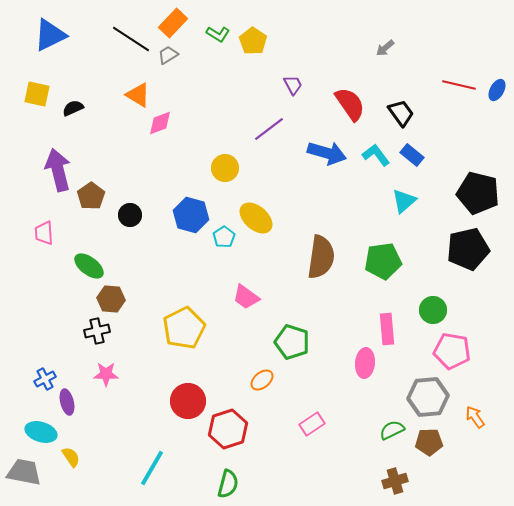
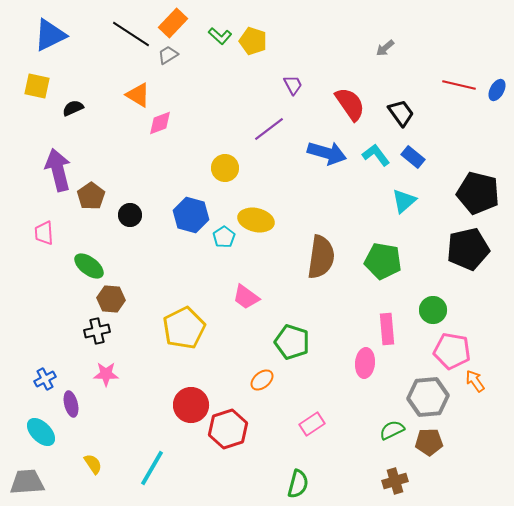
green L-shape at (218, 34): moved 2 px right, 2 px down; rotated 10 degrees clockwise
black line at (131, 39): moved 5 px up
yellow pentagon at (253, 41): rotated 16 degrees counterclockwise
yellow square at (37, 94): moved 8 px up
blue rectangle at (412, 155): moved 1 px right, 2 px down
yellow ellipse at (256, 218): moved 2 px down; rotated 28 degrees counterclockwise
green pentagon at (383, 261): rotated 18 degrees clockwise
red circle at (188, 401): moved 3 px right, 4 px down
purple ellipse at (67, 402): moved 4 px right, 2 px down
orange arrow at (475, 417): moved 36 px up
cyan ellipse at (41, 432): rotated 28 degrees clockwise
yellow semicircle at (71, 457): moved 22 px right, 7 px down
gray trapezoid at (24, 472): moved 3 px right, 10 px down; rotated 15 degrees counterclockwise
green semicircle at (228, 484): moved 70 px right
